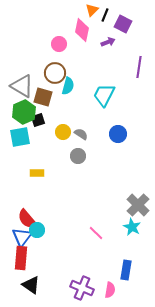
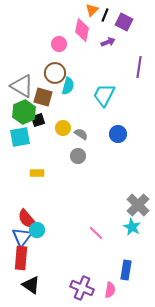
purple square: moved 1 px right, 2 px up
yellow circle: moved 4 px up
